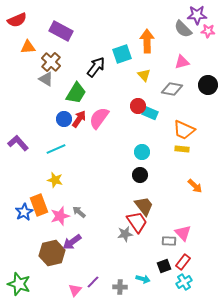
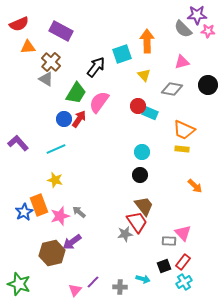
red semicircle at (17, 20): moved 2 px right, 4 px down
pink semicircle at (99, 118): moved 16 px up
